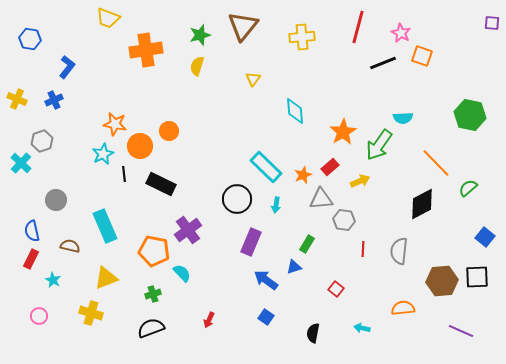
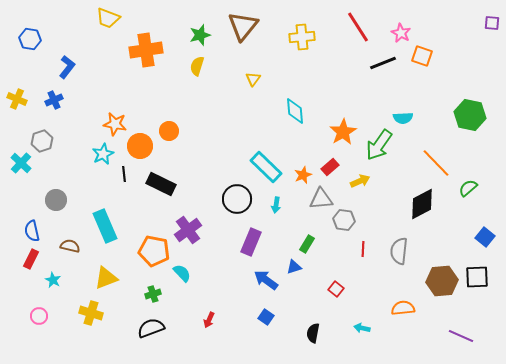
red line at (358, 27): rotated 48 degrees counterclockwise
purple line at (461, 331): moved 5 px down
